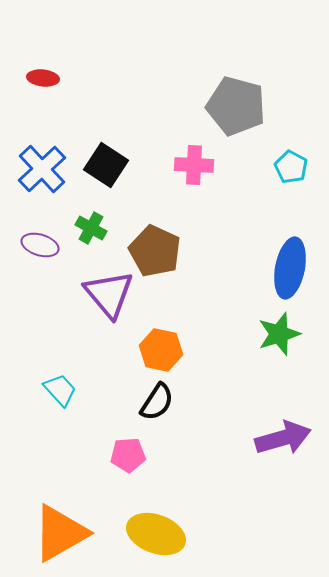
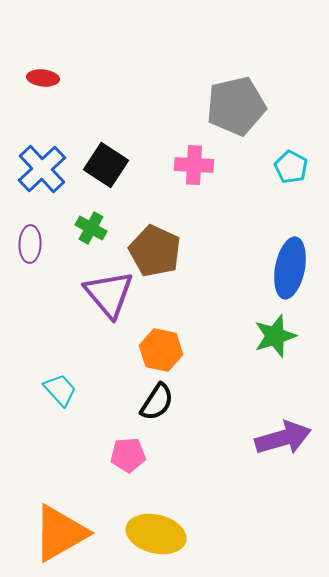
gray pentagon: rotated 28 degrees counterclockwise
purple ellipse: moved 10 px left, 1 px up; rotated 75 degrees clockwise
green star: moved 4 px left, 2 px down
yellow ellipse: rotated 6 degrees counterclockwise
